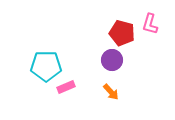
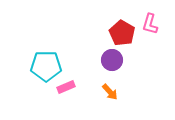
red pentagon: rotated 15 degrees clockwise
orange arrow: moved 1 px left
